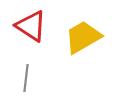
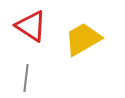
yellow trapezoid: moved 2 px down
